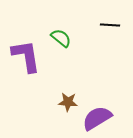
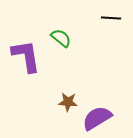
black line: moved 1 px right, 7 px up
